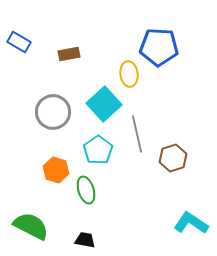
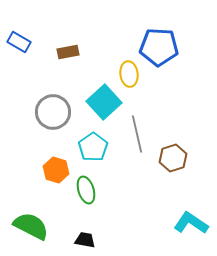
brown rectangle: moved 1 px left, 2 px up
cyan square: moved 2 px up
cyan pentagon: moved 5 px left, 3 px up
